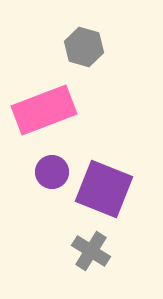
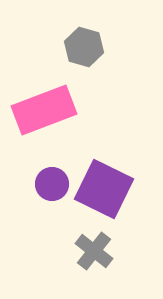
purple circle: moved 12 px down
purple square: rotated 4 degrees clockwise
gray cross: moved 3 px right; rotated 6 degrees clockwise
